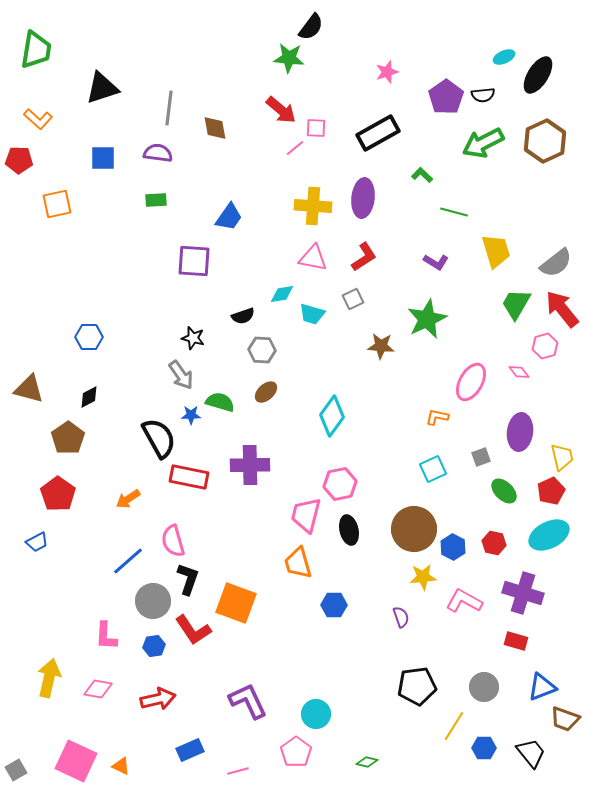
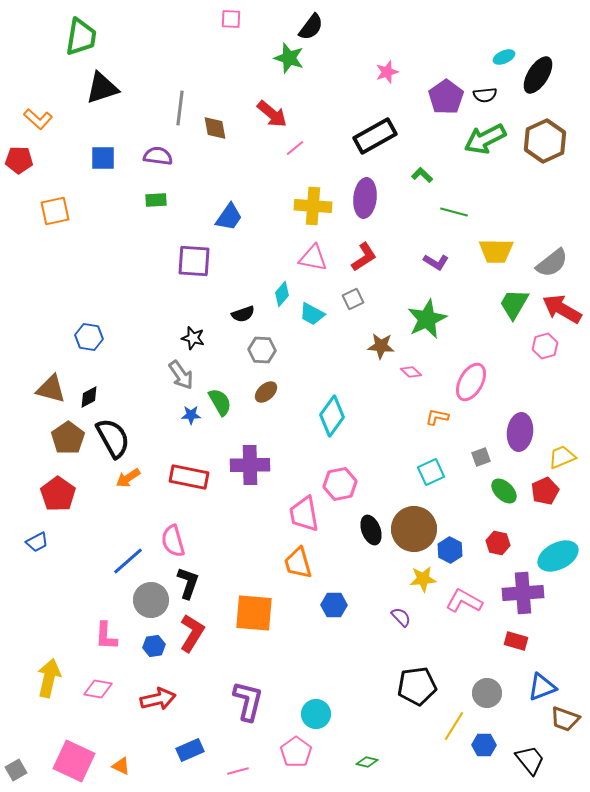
green trapezoid at (36, 50): moved 45 px right, 13 px up
green star at (289, 58): rotated 12 degrees clockwise
black semicircle at (483, 95): moved 2 px right
gray line at (169, 108): moved 11 px right
red arrow at (281, 110): moved 9 px left, 4 px down
pink square at (316, 128): moved 85 px left, 109 px up
black rectangle at (378, 133): moved 3 px left, 3 px down
green arrow at (483, 143): moved 2 px right, 4 px up
purple semicircle at (158, 153): moved 3 px down
purple ellipse at (363, 198): moved 2 px right
orange square at (57, 204): moved 2 px left, 7 px down
yellow trapezoid at (496, 251): rotated 108 degrees clockwise
gray semicircle at (556, 263): moved 4 px left
cyan diamond at (282, 294): rotated 40 degrees counterclockwise
green trapezoid at (516, 304): moved 2 px left
red arrow at (562, 309): rotated 21 degrees counterclockwise
cyan trapezoid at (312, 314): rotated 12 degrees clockwise
black semicircle at (243, 316): moved 2 px up
blue hexagon at (89, 337): rotated 8 degrees clockwise
pink diamond at (519, 372): moved 108 px left; rotated 10 degrees counterclockwise
brown triangle at (29, 389): moved 22 px right
green semicircle at (220, 402): rotated 44 degrees clockwise
black semicircle at (159, 438): moved 46 px left
yellow trapezoid at (562, 457): rotated 100 degrees counterclockwise
cyan square at (433, 469): moved 2 px left, 3 px down
red pentagon at (551, 491): moved 6 px left
orange arrow at (128, 499): moved 21 px up
pink trapezoid at (306, 515): moved 2 px left, 1 px up; rotated 24 degrees counterclockwise
black ellipse at (349, 530): moved 22 px right; rotated 8 degrees counterclockwise
cyan ellipse at (549, 535): moved 9 px right, 21 px down
red hexagon at (494, 543): moved 4 px right
blue hexagon at (453, 547): moved 3 px left, 3 px down
yellow star at (423, 577): moved 2 px down
black L-shape at (188, 579): moved 4 px down
purple cross at (523, 593): rotated 21 degrees counterclockwise
gray circle at (153, 601): moved 2 px left, 1 px up
orange square at (236, 603): moved 18 px right, 10 px down; rotated 15 degrees counterclockwise
purple semicircle at (401, 617): rotated 25 degrees counterclockwise
red L-shape at (193, 630): moved 1 px left, 3 px down; rotated 114 degrees counterclockwise
gray circle at (484, 687): moved 3 px right, 6 px down
purple L-shape at (248, 701): rotated 39 degrees clockwise
blue hexagon at (484, 748): moved 3 px up
black trapezoid at (531, 753): moved 1 px left, 7 px down
pink square at (76, 761): moved 2 px left
